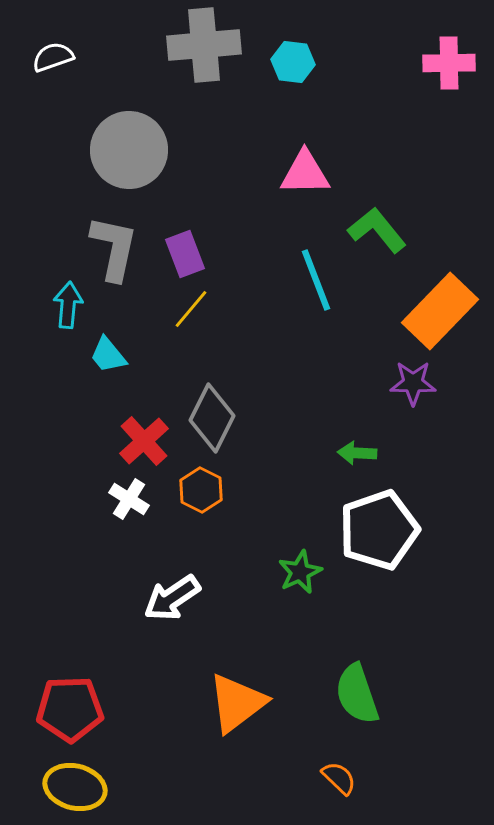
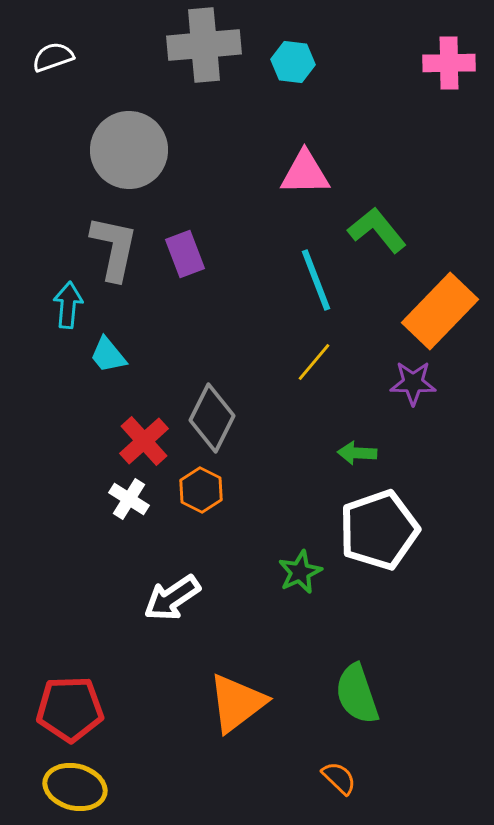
yellow line: moved 123 px right, 53 px down
